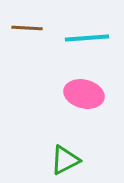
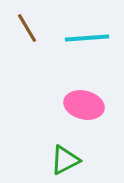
brown line: rotated 56 degrees clockwise
pink ellipse: moved 11 px down
